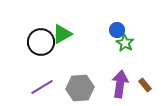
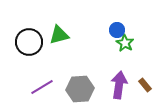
green triangle: moved 3 px left, 1 px down; rotated 15 degrees clockwise
black circle: moved 12 px left
purple arrow: moved 1 px left, 1 px down
gray hexagon: moved 1 px down
